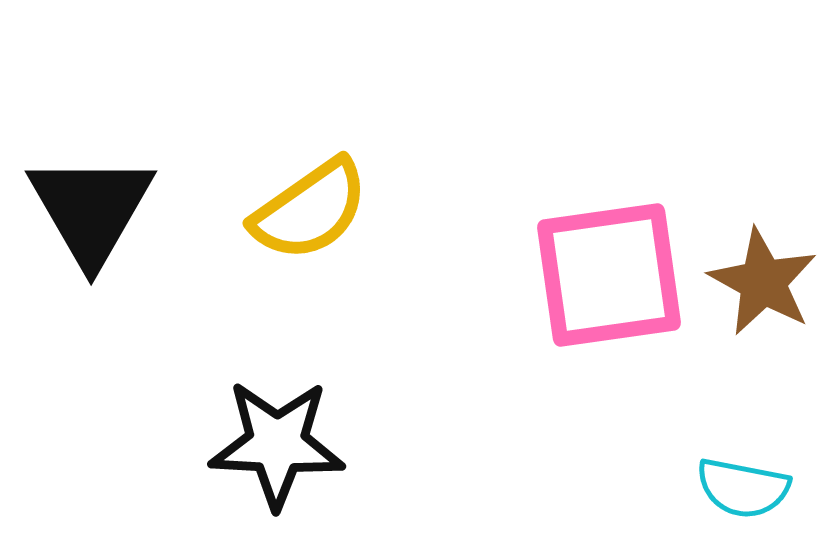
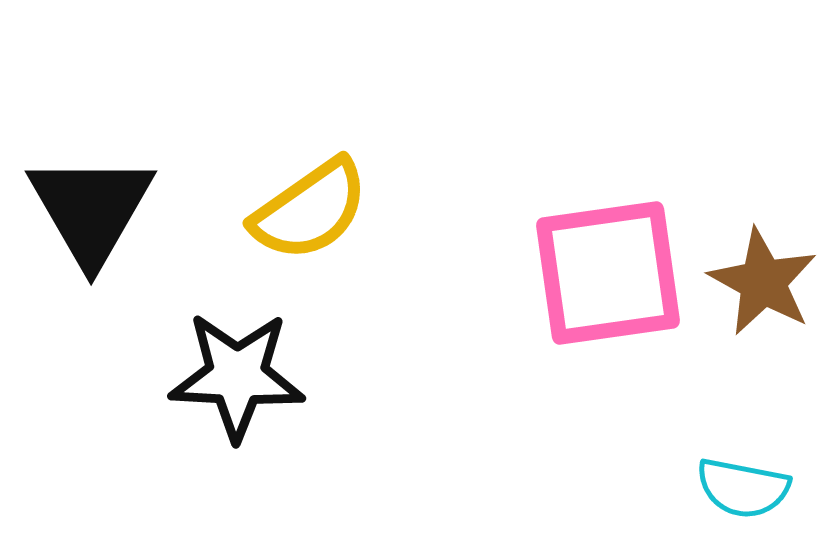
pink square: moved 1 px left, 2 px up
black star: moved 40 px left, 68 px up
